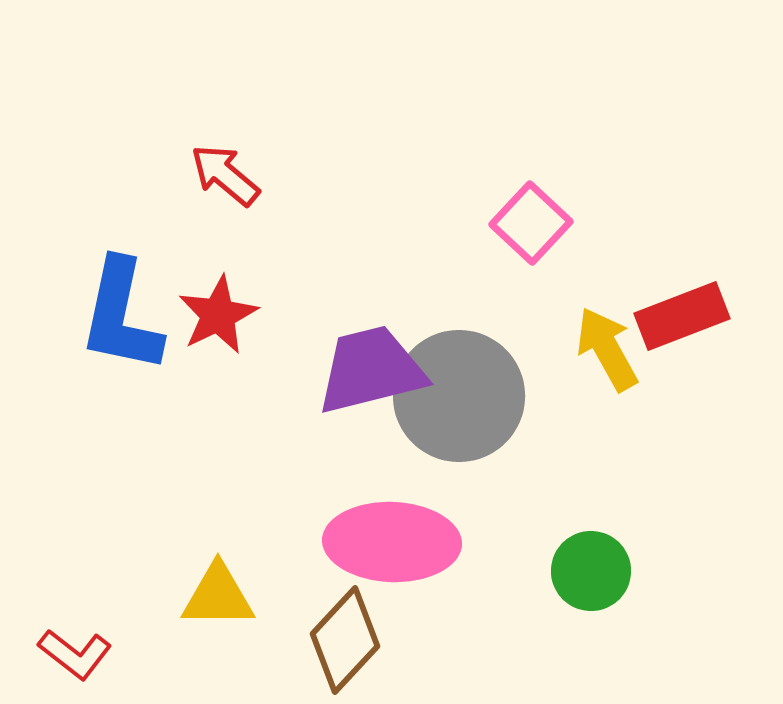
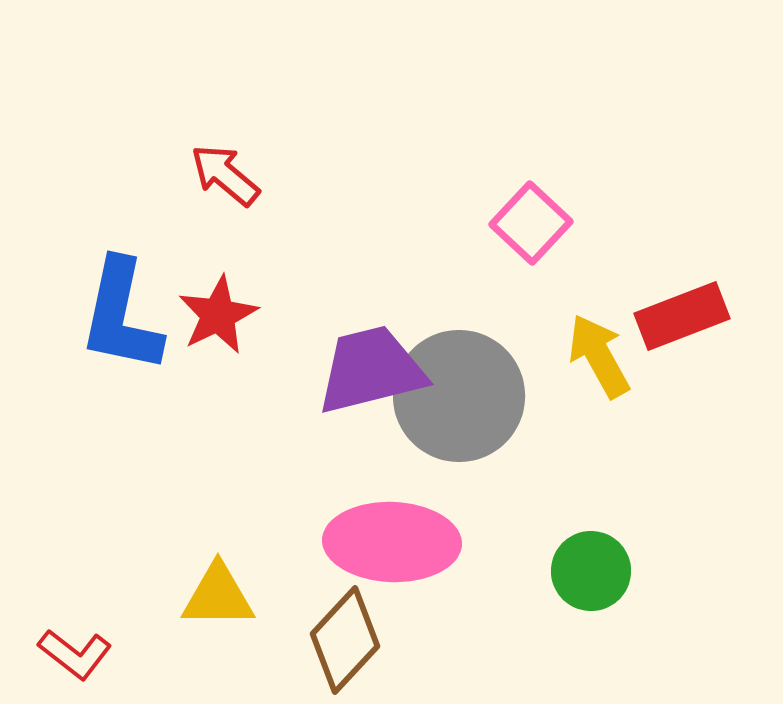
yellow arrow: moved 8 px left, 7 px down
